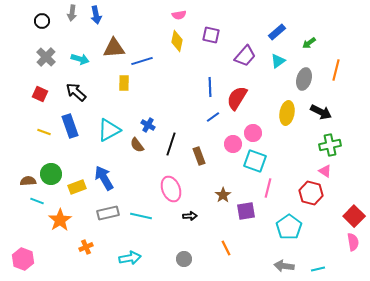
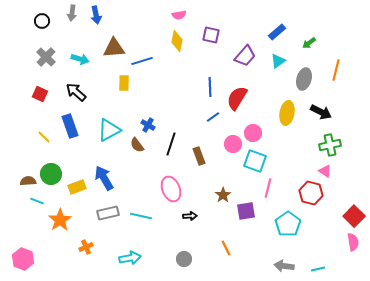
yellow line at (44, 132): moved 5 px down; rotated 24 degrees clockwise
cyan pentagon at (289, 227): moved 1 px left, 3 px up
